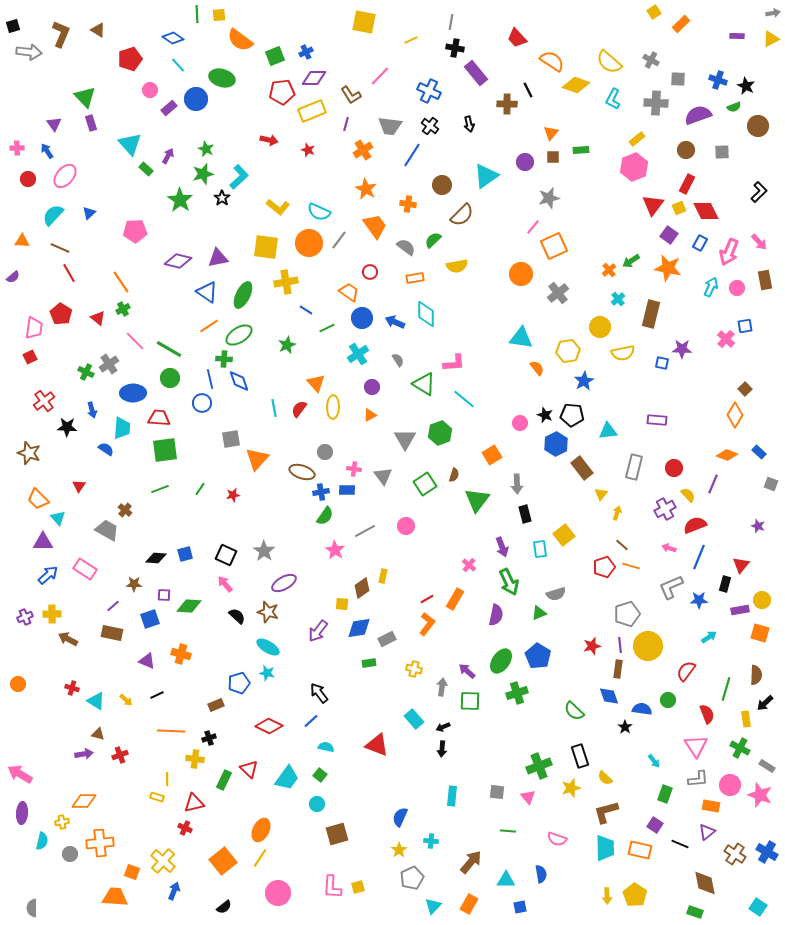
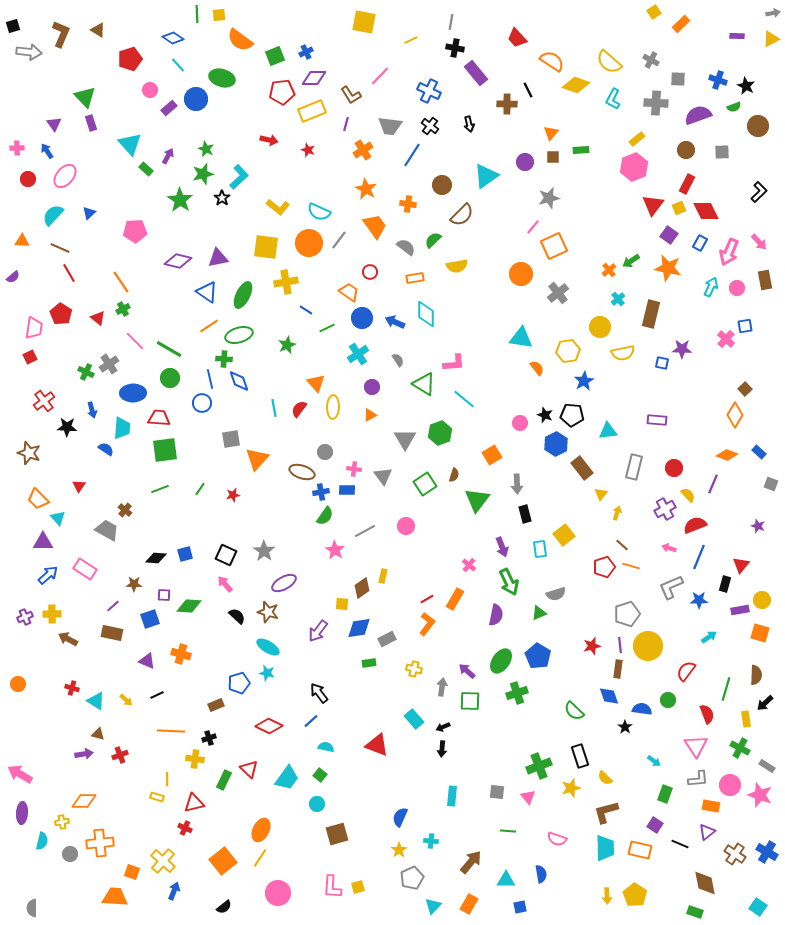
green ellipse at (239, 335): rotated 16 degrees clockwise
cyan arrow at (654, 761): rotated 16 degrees counterclockwise
